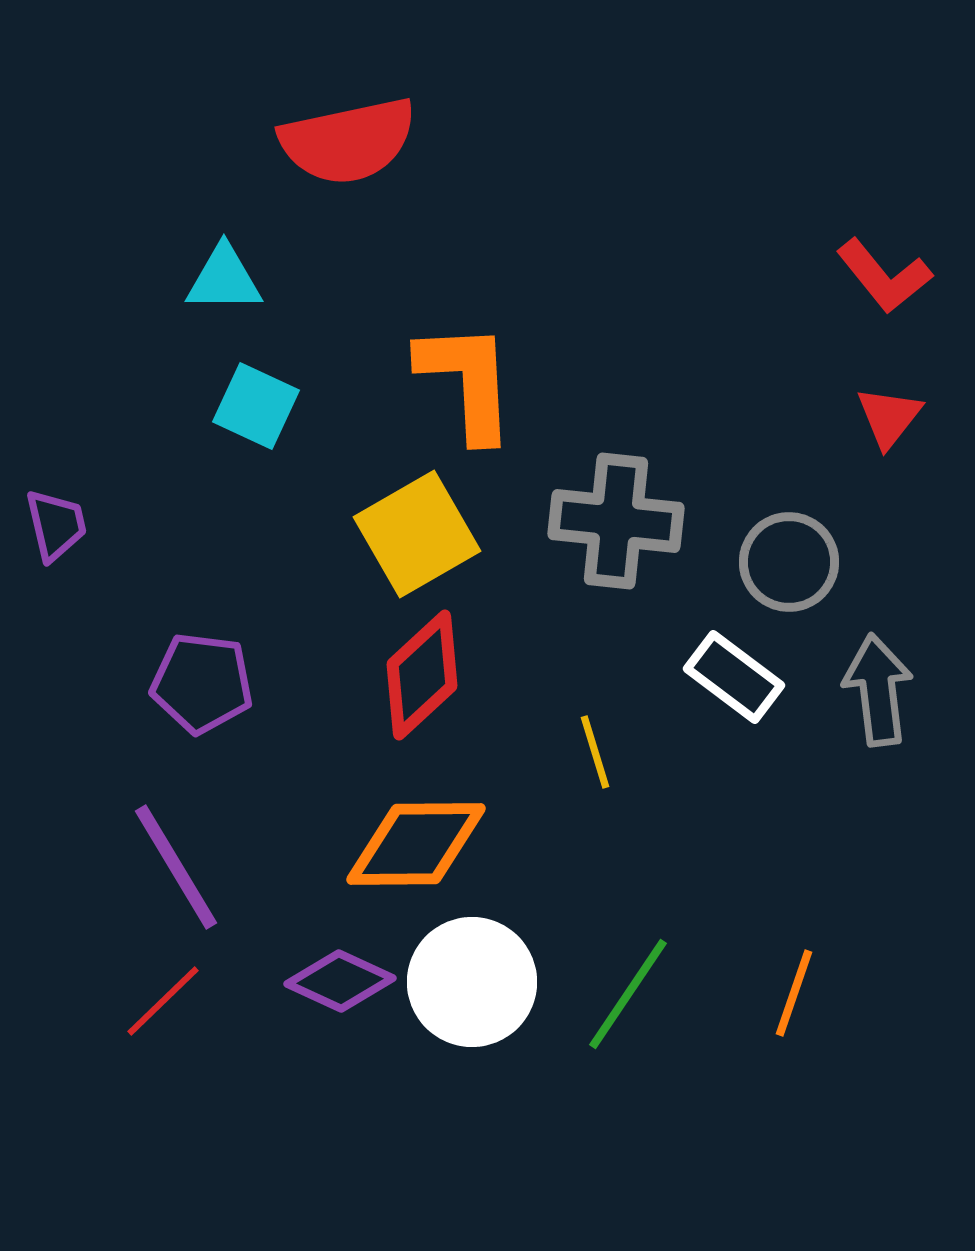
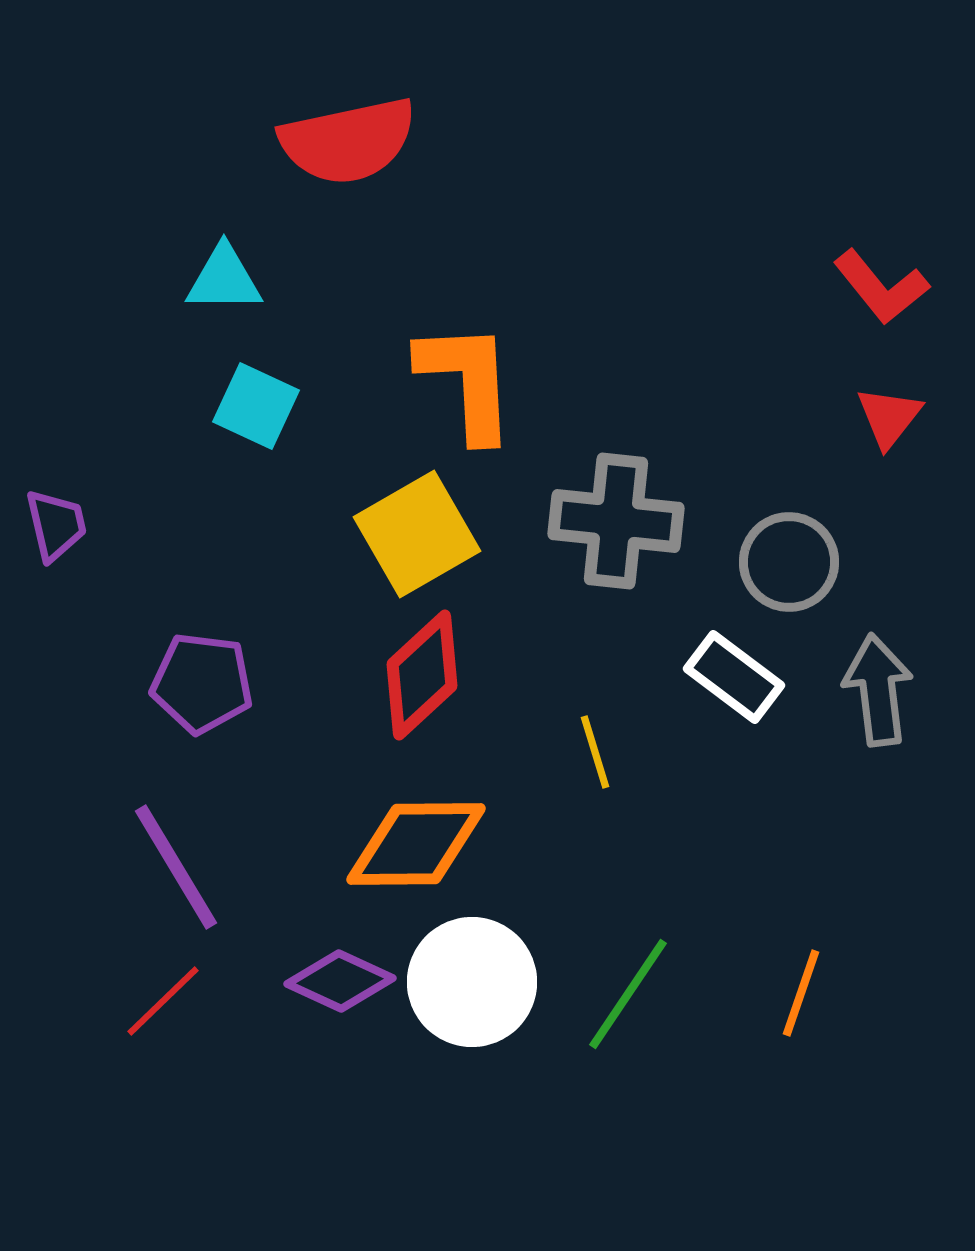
red L-shape: moved 3 px left, 11 px down
orange line: moved 7 px right
